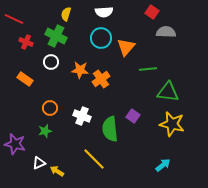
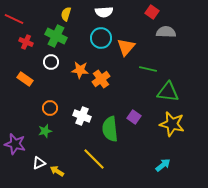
green line: rotated 18 degrees clockwise
purple square: moved 1 px right, 1 px down
